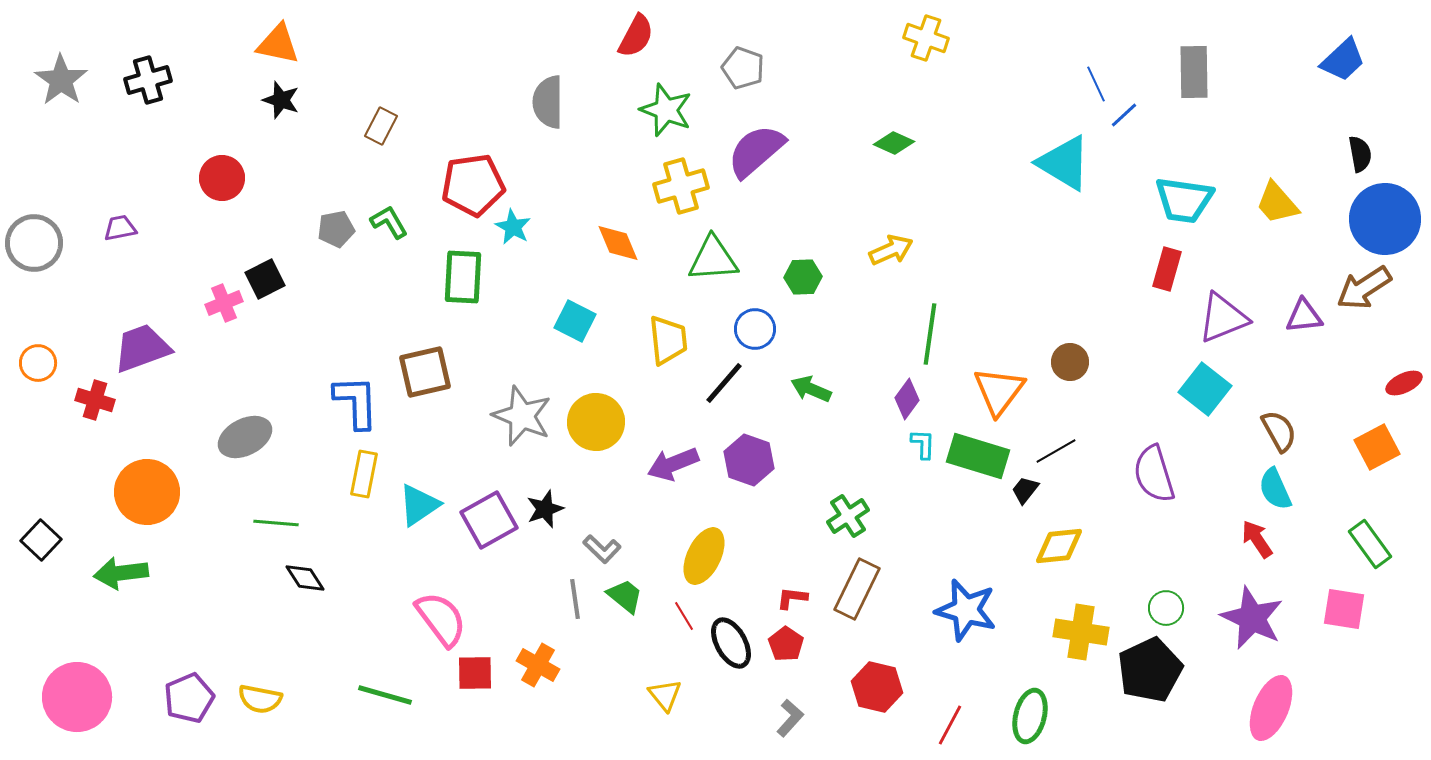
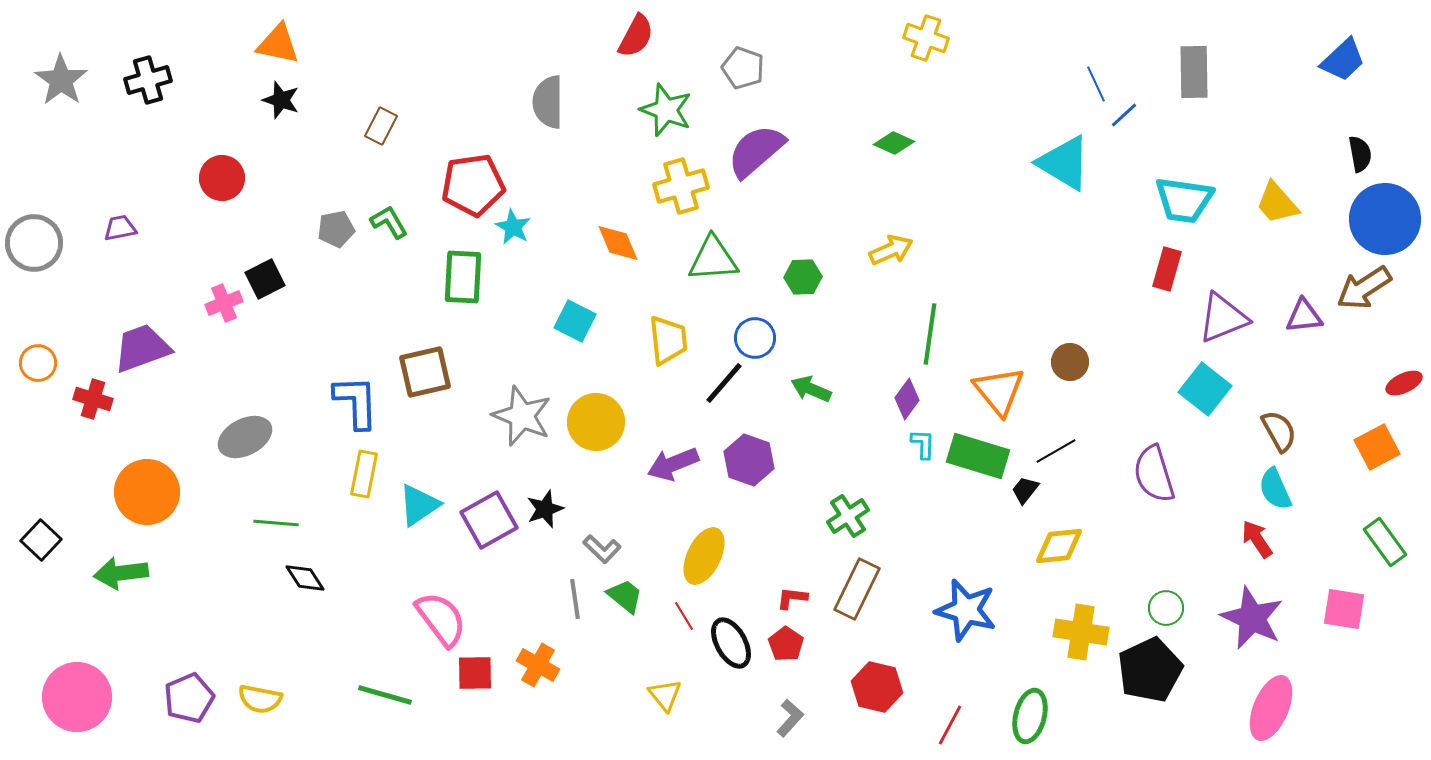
blue circle at (755, 329): moved 9 px down
orange triangle at (999, 391): rotated 16 degrees counterclockwise
red cross at (95, 400): moved 2 px left, 1 px up
green rectangle at (1370, 544): moved 15 px right, 2 px up
